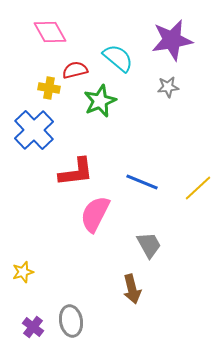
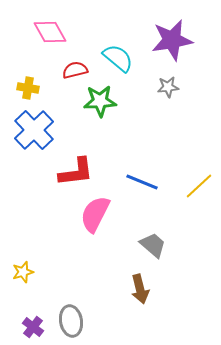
yellow cross: moved 21 px left
green star: rotated 20 degrees clockwise
yellow line: moved 1 px right, 2 px up
gray trapezoid: moved 4 px right; rotated 20 degrees counterclockwise
brown arrow: moved 8 px right
